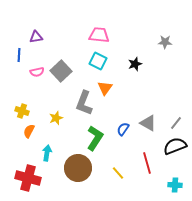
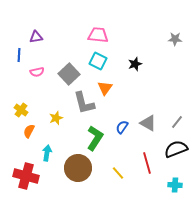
pink trapezoid: moved 1 px left
gray star: moved 10 px right, 3 px up
gray square: moved 8 px right, 3 px down
gray L-shape: rotated 35 degrees counterclockwise
yellow cross: moved 1 px left, 1 px up; rotated 16 degrees clockwise
gray line: moved 1 px right, 1 px up
blue semicircle: moved 1 px left, 2 px up
black semicircle: moved 1 px right, 3 px down
red cross: moved 2 px left, 2 px up
